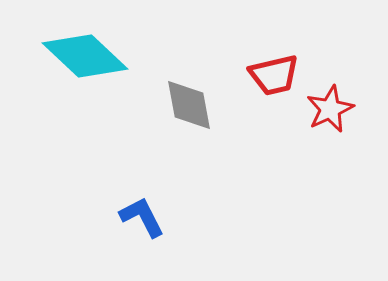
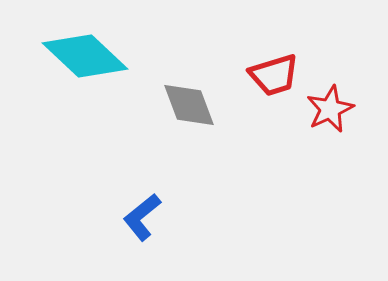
red trapezoid: rotated 4 degrees counterclockwise
gray diamond: rotated 10 degrees counterclockwise
blue L-shape: rotated 102 degrees counterclockwise
